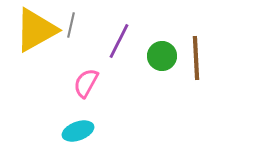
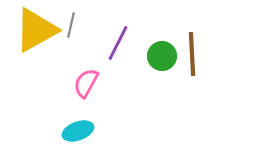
purple line: moved 1 px left, 2 px down
brown line: moved 4 px left, 4 px up
